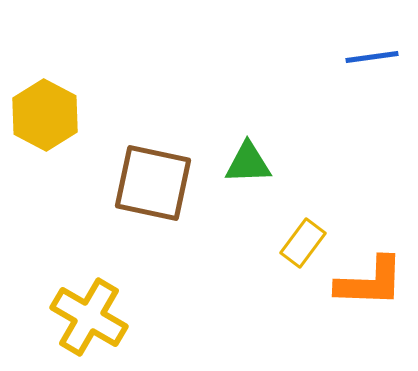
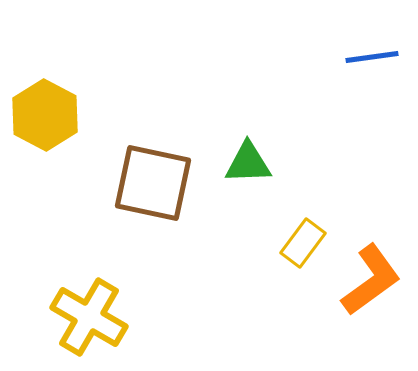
orange L-shape: moved 1 px right, 2 px up; rotated 38 degrees counterclockwise
